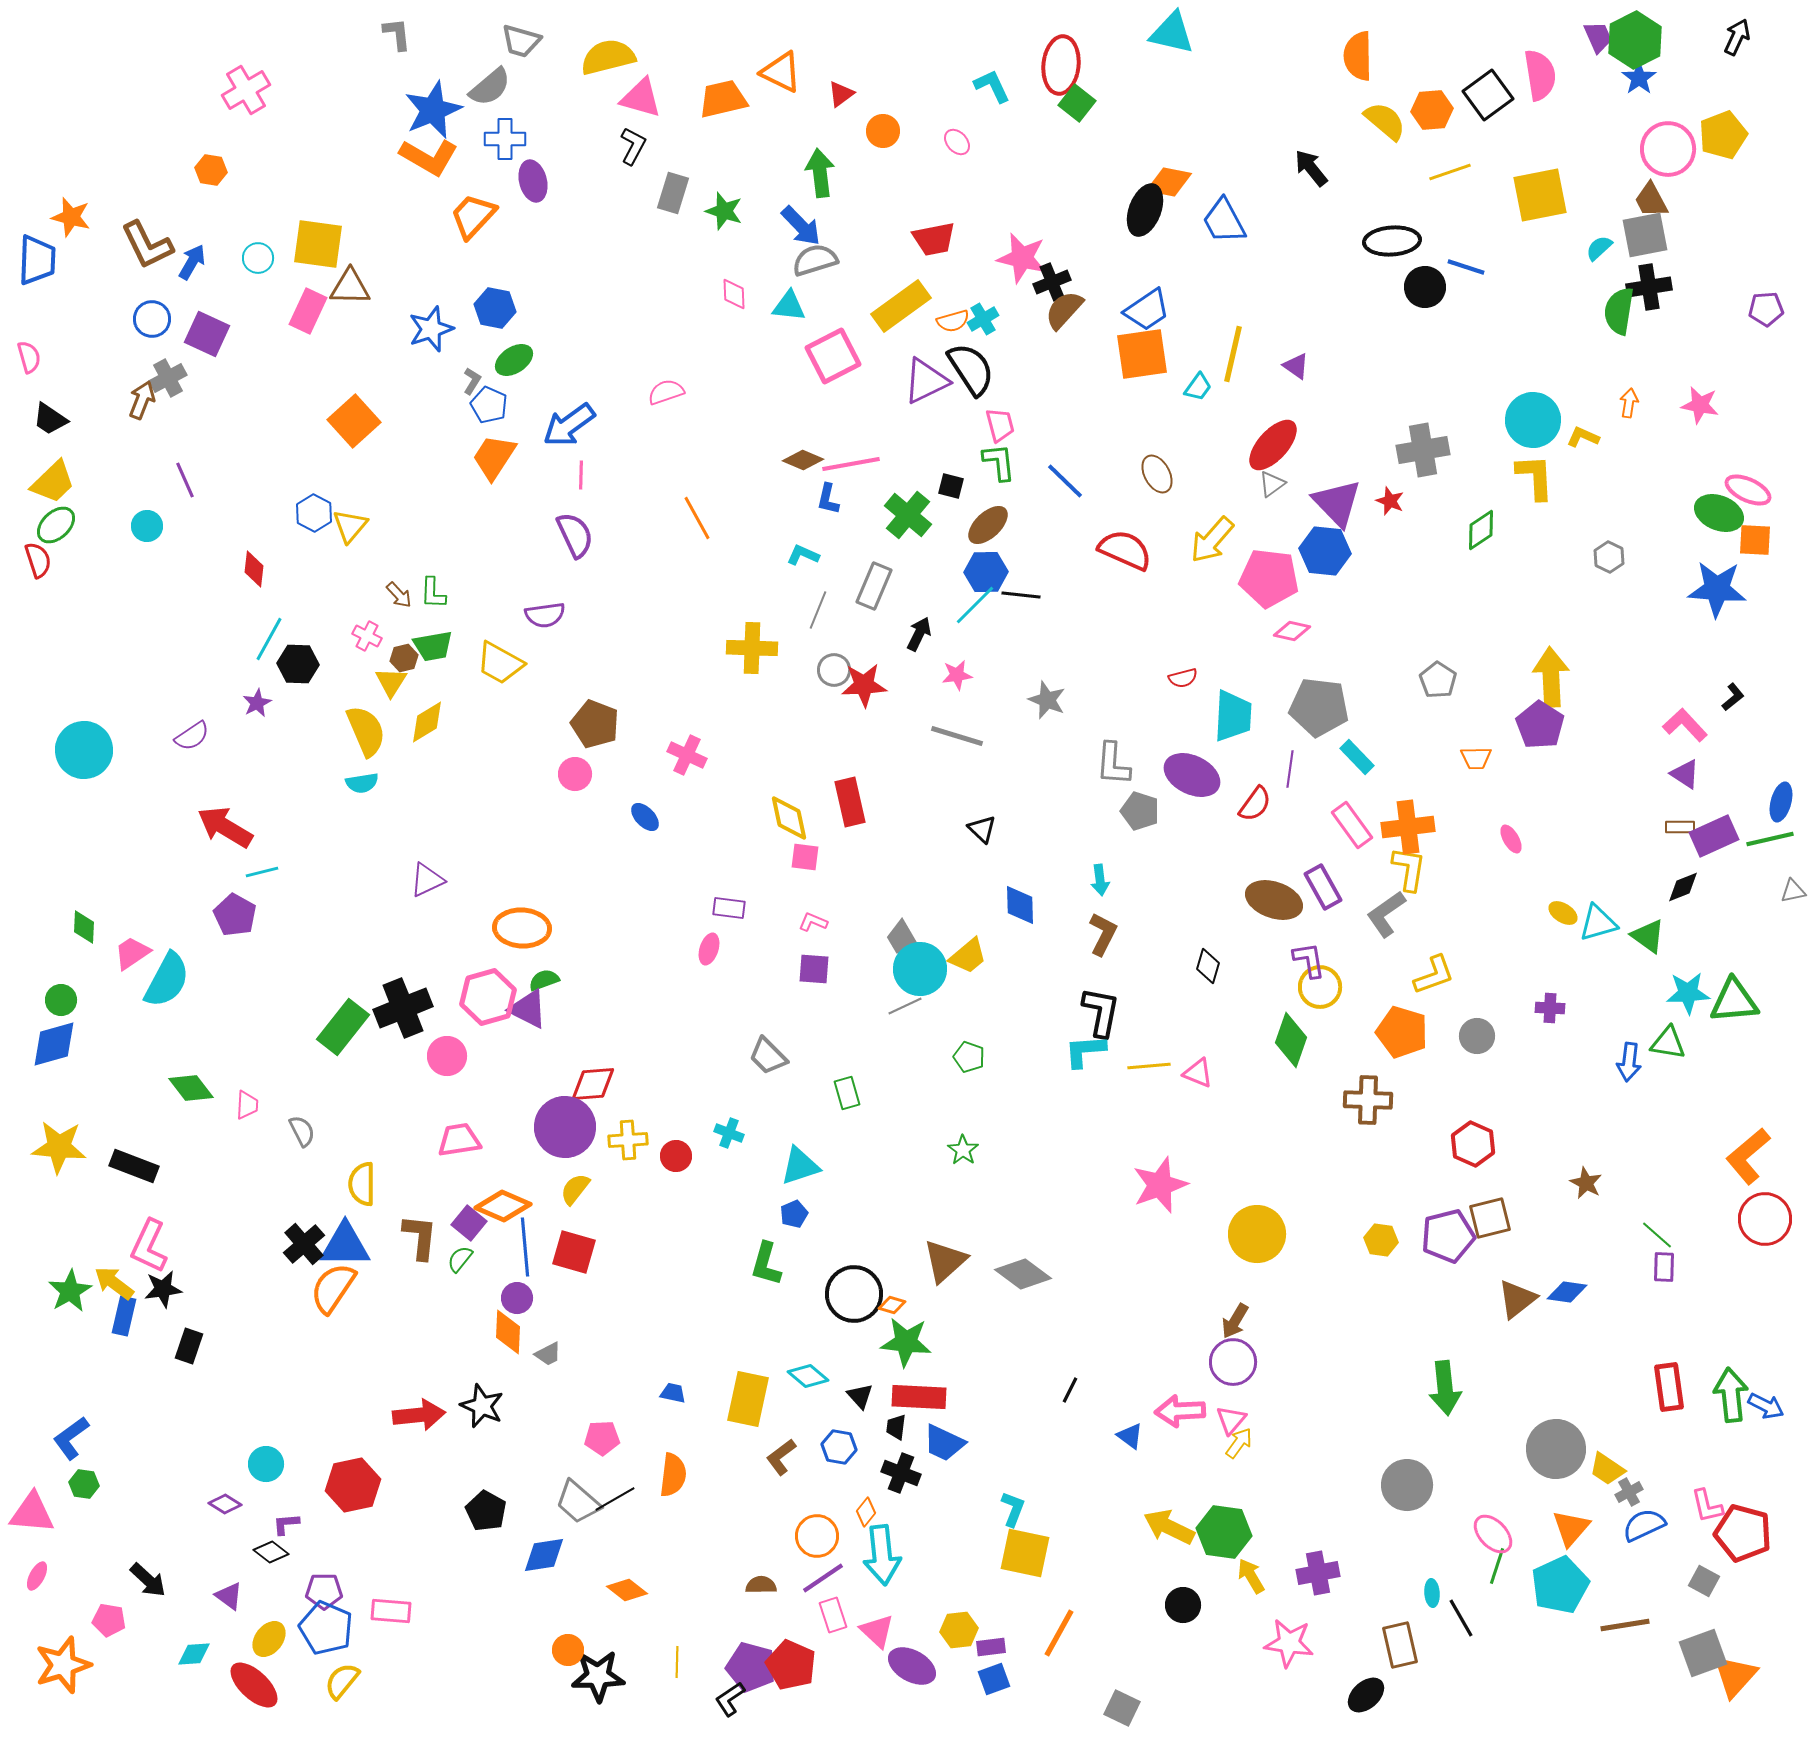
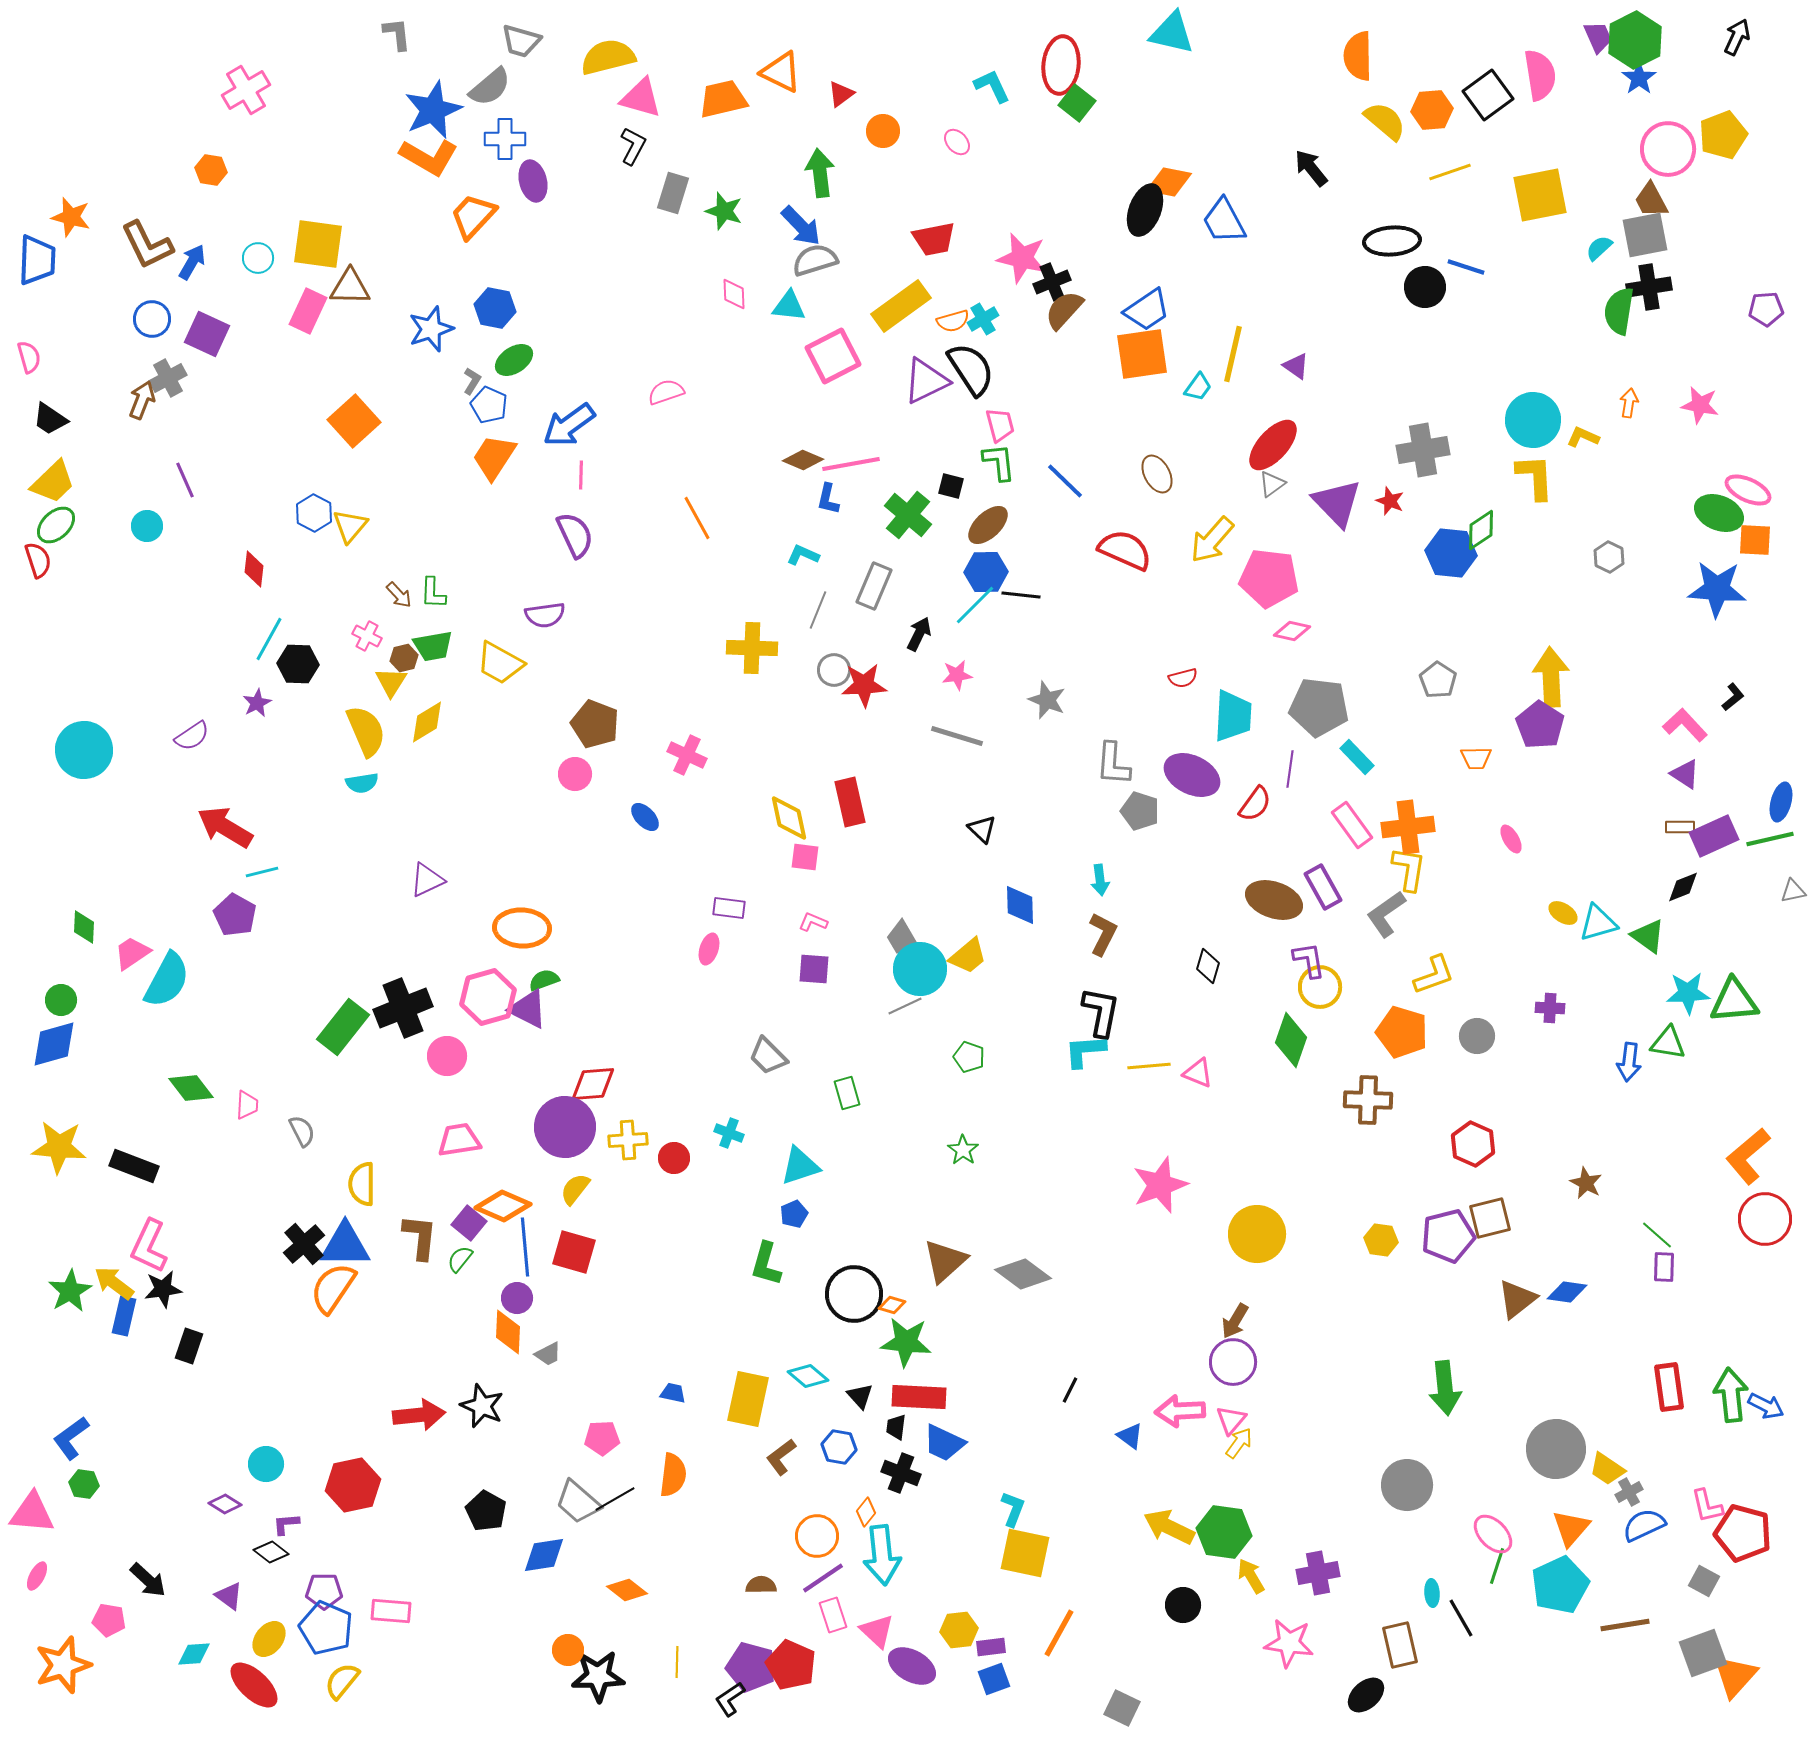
blue hexagon at (1325, 551): moved 126 px right, 2 px down
red circle at (676, 1156): moved 2 px left, 2 px down
